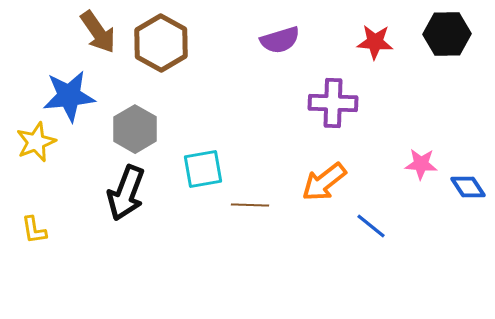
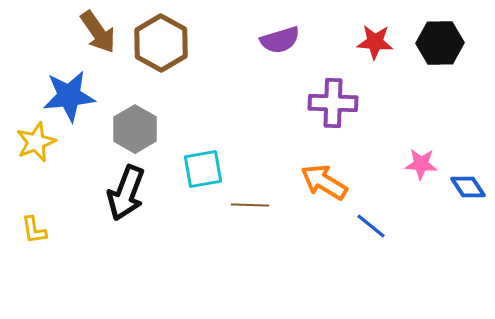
black hexagon: moved 7 px left, 9 px down
orange arrow: rotated 69 degrees clockwise
